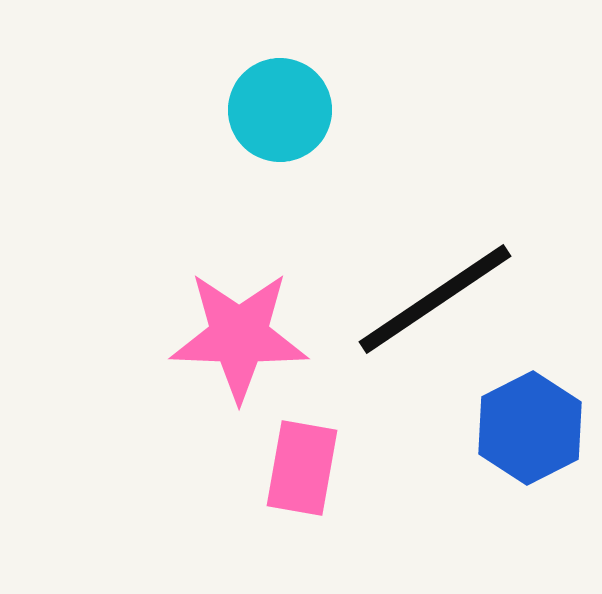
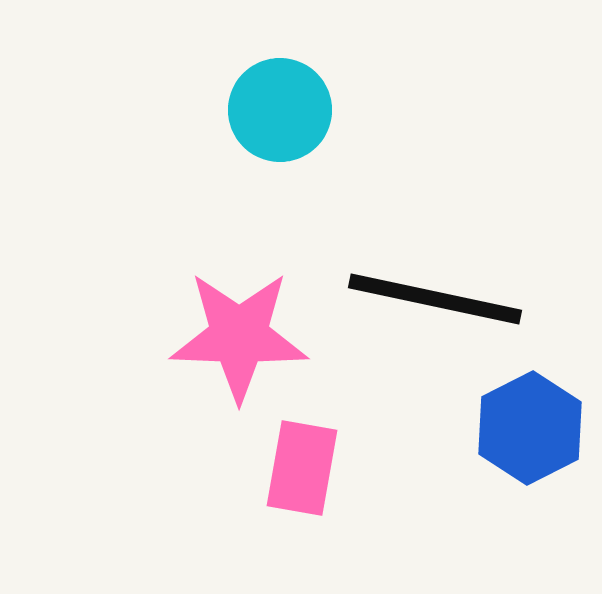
black line: rotated 46 degrees clockwise
